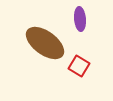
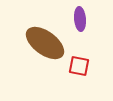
red square: rotated 20 degrees counterclockwise
